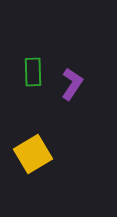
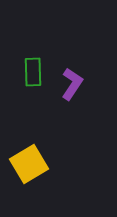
yellow square: moved 4 px left, 10 px down
